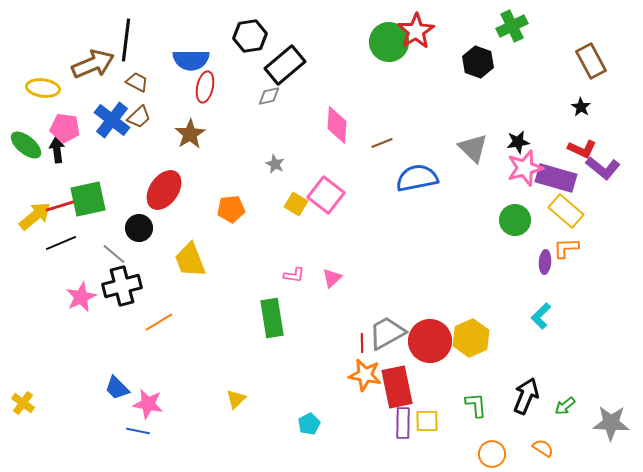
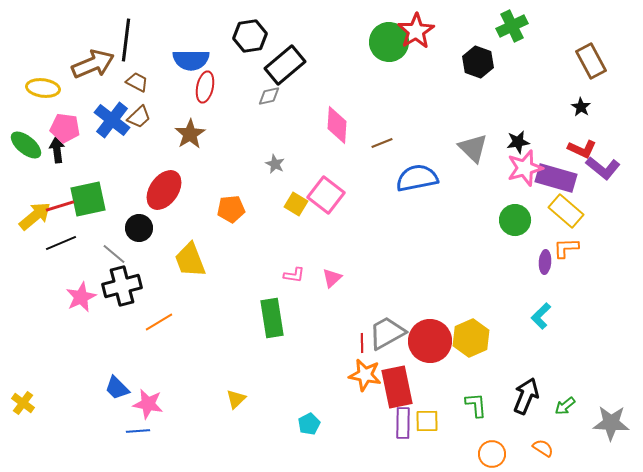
blue line at (138, 431): rotated 15 degrees counterclockwise
